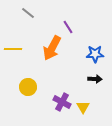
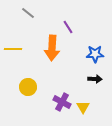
orange arrow: rotated 25 degrees counterclockwise
